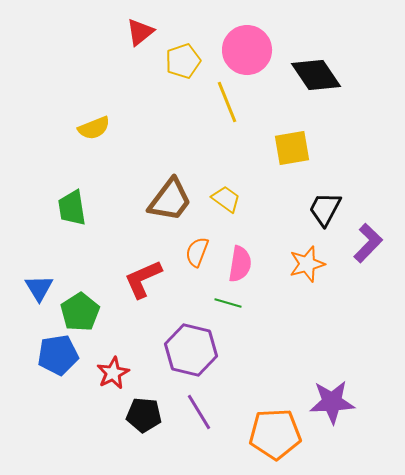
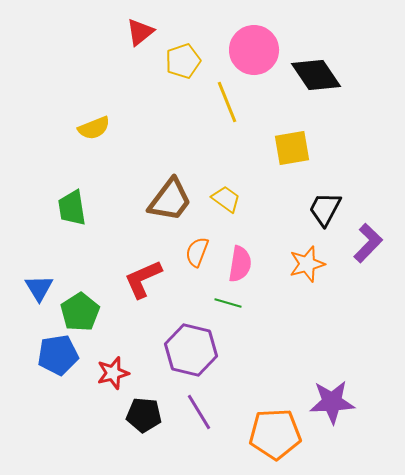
pink circle: moved 7 px right
red star: rotated 12 degrees clockwise
